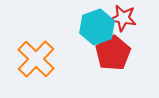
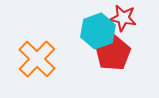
cyan hexagon: moved 1 px right, 4 px down
orange cross: moved 1 px right
